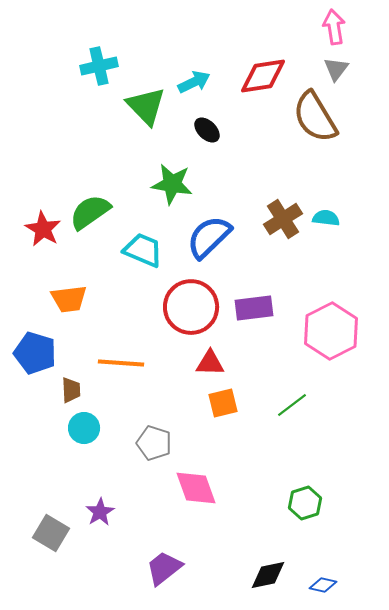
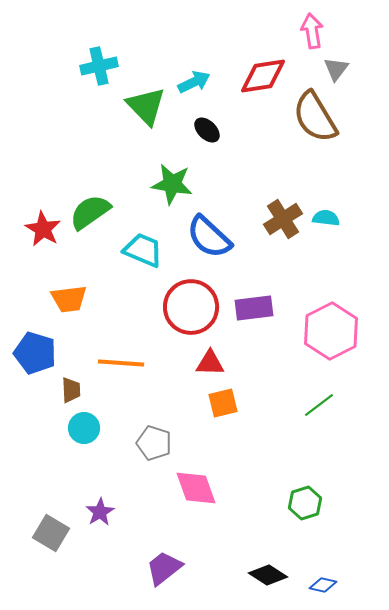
pink arrow: moved 22 px left, 4 px down
blue semicircle: rotated 93 degrees counterclockwise
green line: moved 27 px right
black diamond: rotated 45 degrees clockwise
